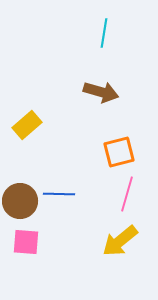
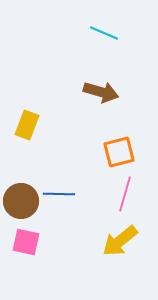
cyan line: rotated 76 degrees counterclockwise
yellow rectangle: rotated 28 degrees counterclockwise
pink line: moved 2 px left
brown circle: moved 1 px right
pink square: rotated 8 degrees clockwise
